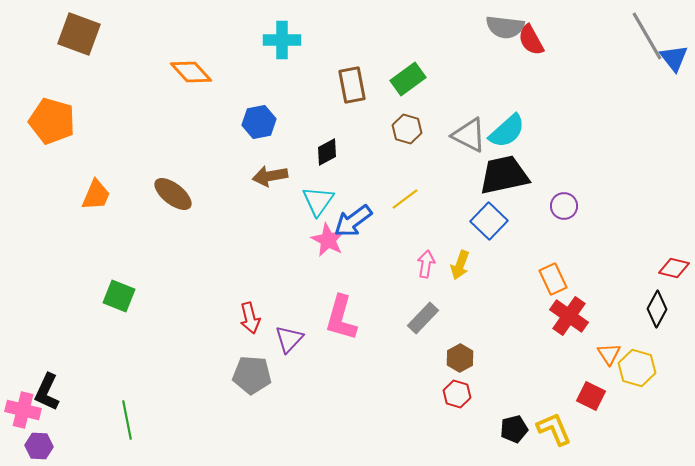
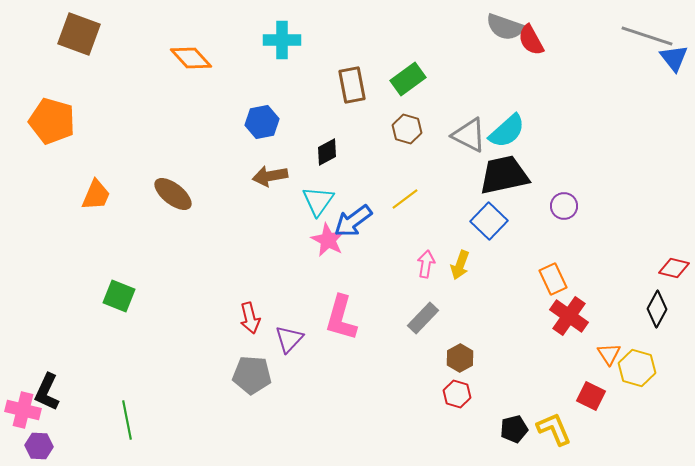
gray semicircle at (505, 27): rotated 12 degrees clockwise
gray line at (647, 36): rotated 42 degrees counterclockwise
orange diamond at (191, 72): moved 14 px up
blue hexagon at (259, 122): moved 3 px right
